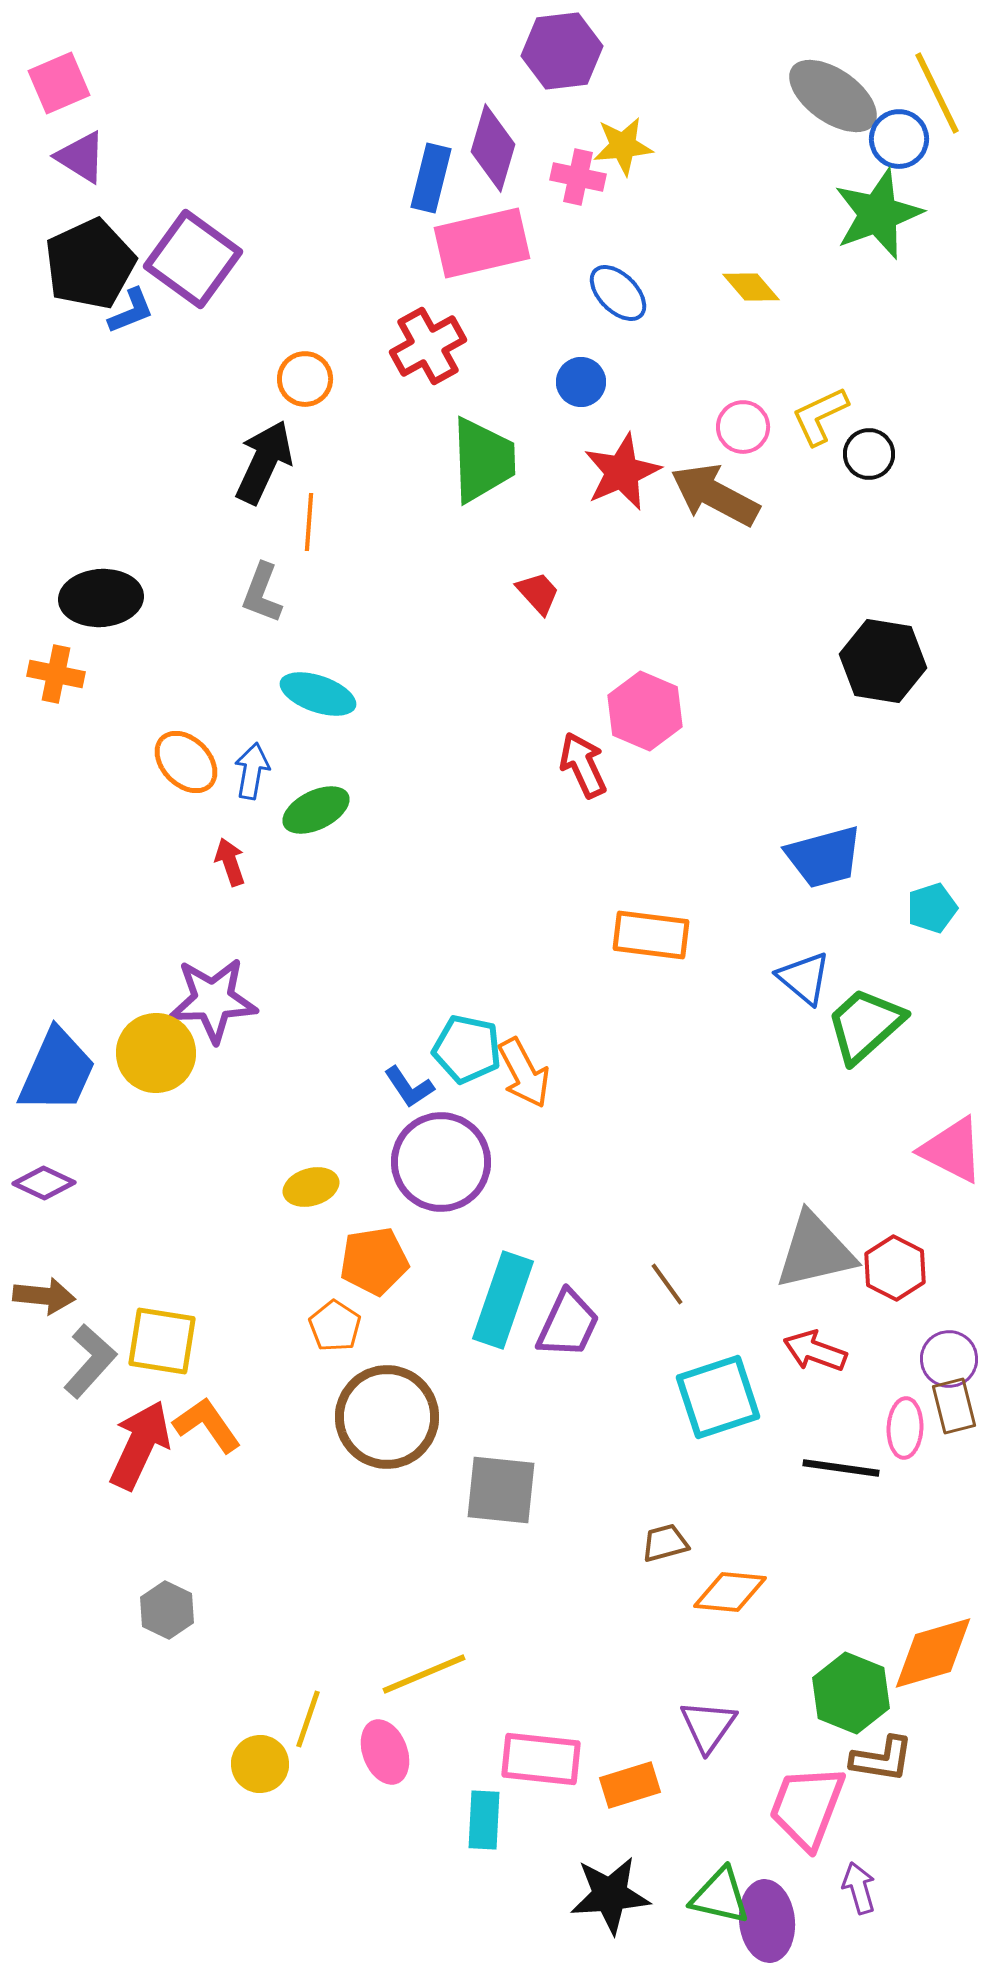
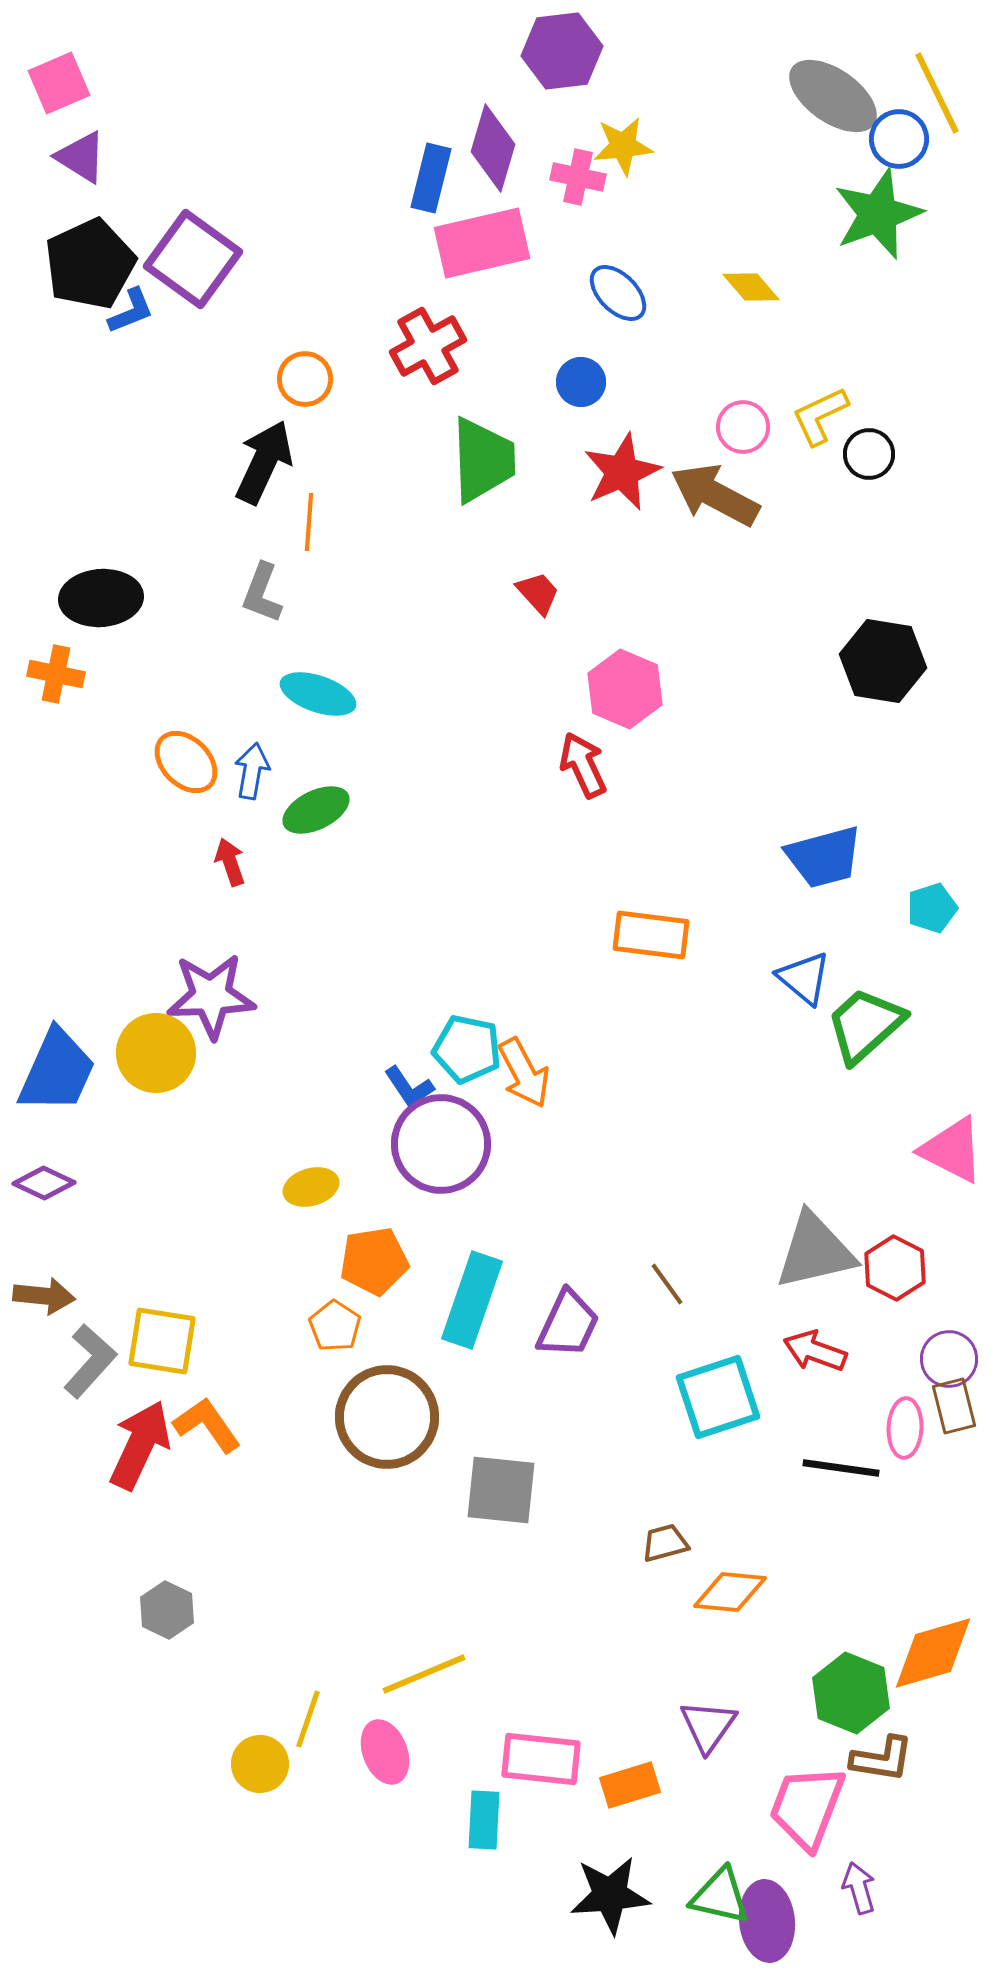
pink hexagon at (645, 711): moved 20 px left, 22 px up
purple star at (213, 1000): moved 2 px left, 4 px up
purple circle at (441, 1162): moved 18 px up
cyan rectangle at (503, 1300): moved 31 px left
